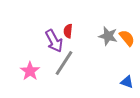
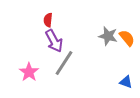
red semicircle: moved 20 px left, 11 px up
pink star: moved 1 px left, 1 px down
blue triangle: moved 1 px left
